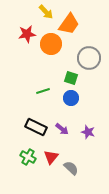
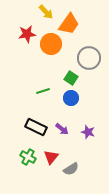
green square: rotated 16 degrees clockwise
gray semicircle: moved 1 px down; rotated 105 degrees clockwise
